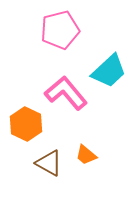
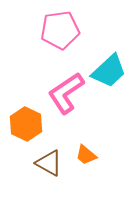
pink pentagon: rotated 6 degrees clockwise
pink L-shape: rotated 84 degrees counterclockwise
